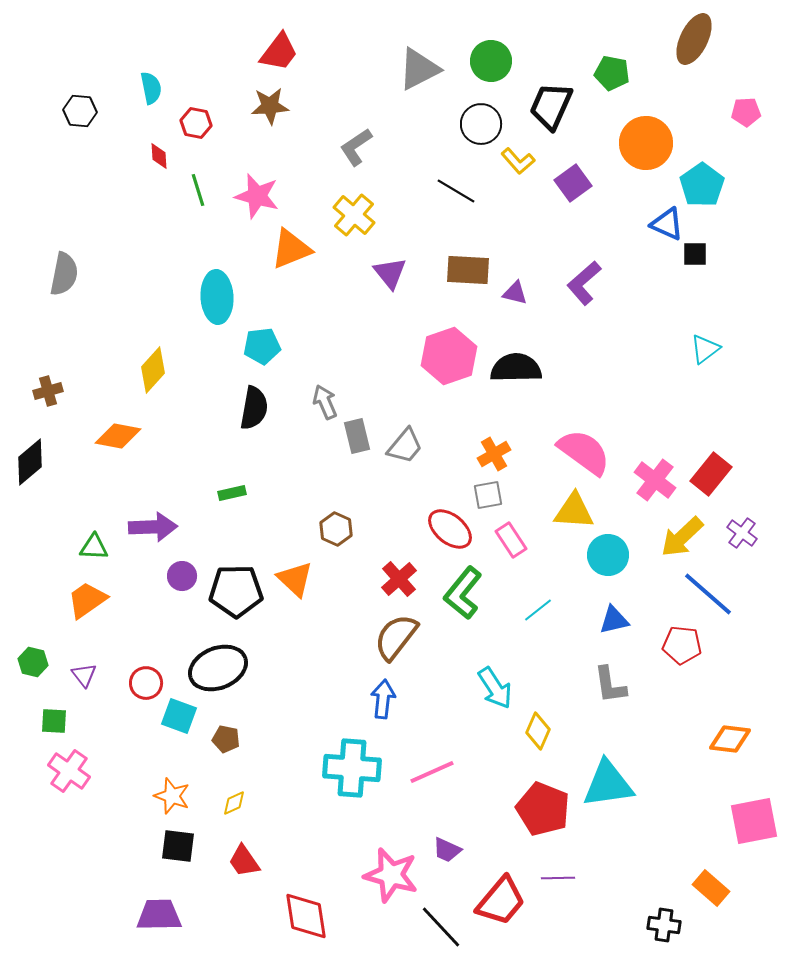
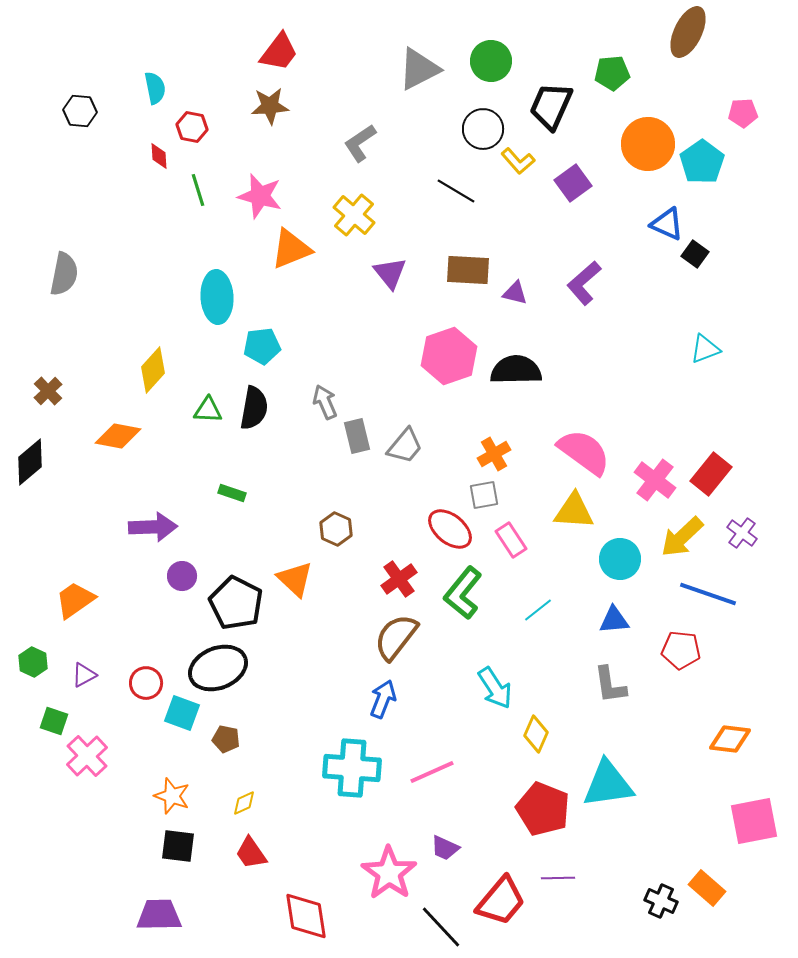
brown ellipse at (694, 39): moved 6 px left, 7 px up
green pentagon at (612, 73): rotated 16 degrees counterclockwise
cyan semicircle at (151, 88): moved 4 px right
pink pentagon at (746, 112): moved 3 px left, 1 px down
red hexagon at (196, 123): moved 4 px left, 4 px down
black circle at (481, 124): moved 2 px right, 5 px down
orange circle at (646, 143): moved 2 px right, 1 px down
gray L-shape at (356, 147): moved 4 px right, 4 px up
cyan pentagon at (702, 185): moved 23 px up
pink star at (257, 196): moved 3 px right
black square at (695, 254): rotated 36 degrees clockwise
cyan triangle at (705, 349): rotated 16 degrees clockwise
black semicircle at (516, 368): moved 2 px down
brown cross at (48, 391): rotated 28 degrees counterclockwise
green rectangle at (232, 493): rotated 32 degrees clockwise
gray square at (488, 495): moved 4 px left
green triangle at (94, 547): moved 114 px right, 137 px up
cyan circle at (608, 555): moved 12 px right, 4 px down
red cross at (399, 579): rotated 6 degrees clockwise
black pentagon at (236, 591): moved 12 px down; rotated 28 degrees clockwise
blue line at (708, 594): rotated 22 degrees counterclockwise
orange trapezoid at (87, 600): moved 12 px left
blue triangle at (614, 620): rotated 8 degrees clockwise
red pentagon at (682, 645): moved 1 px left, 5 px down
green hexagon at (33, 662): rotated 12 degrees clockwise
purple triangle at (84, 675): rotated 40 degrees clockwise
blue arrow at (383, 699): rotated 15 degrees clockwise
cyan square at (179, 716): moved 3 px right, 3 px up
green square at (54, 721): rotated 16 degrees clockwise
yellow diamond at (538, 731): moved 2 px left, 3 px down
pink cross at (69, 771): moved 18 px right, 15 px up; rotated 12 degrees clockwise
yellow diamond at (234, 803): moved 10 px right
purple trapezoid at (447, 850): moved 2 px left, 2 px up
red trapezoid at (244, 861): moved 7 px right, 8 px up
pink star at (391, 875): moved 2 px left, 2 px up; rotated 20 degrees clockwise
orange rectangle at (711, 888): moved 4 px left
black cross at (664, 925): moved 3 px left, 24 px up; rotated 16 degrees clockwise
